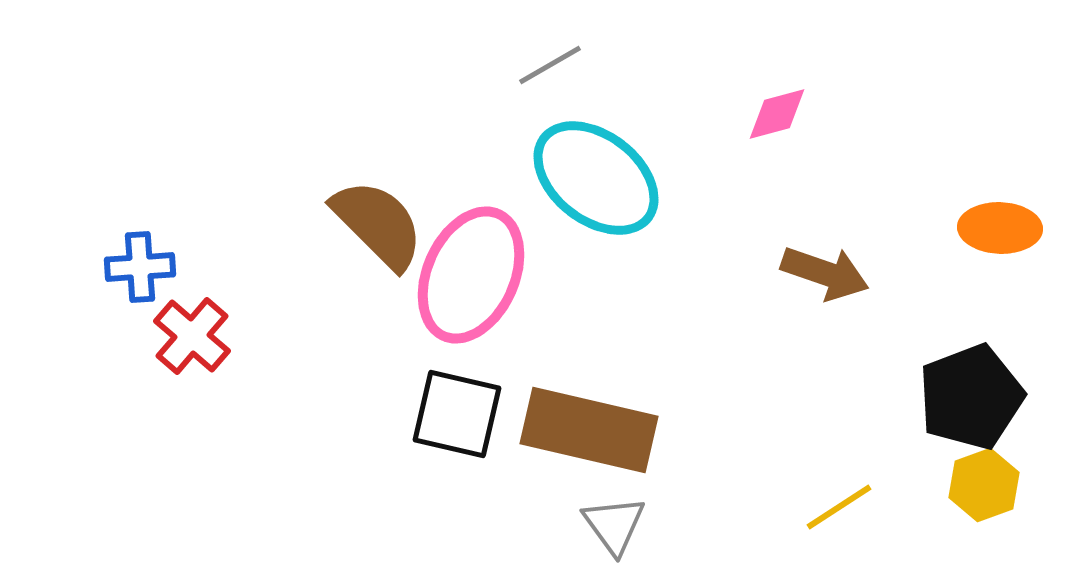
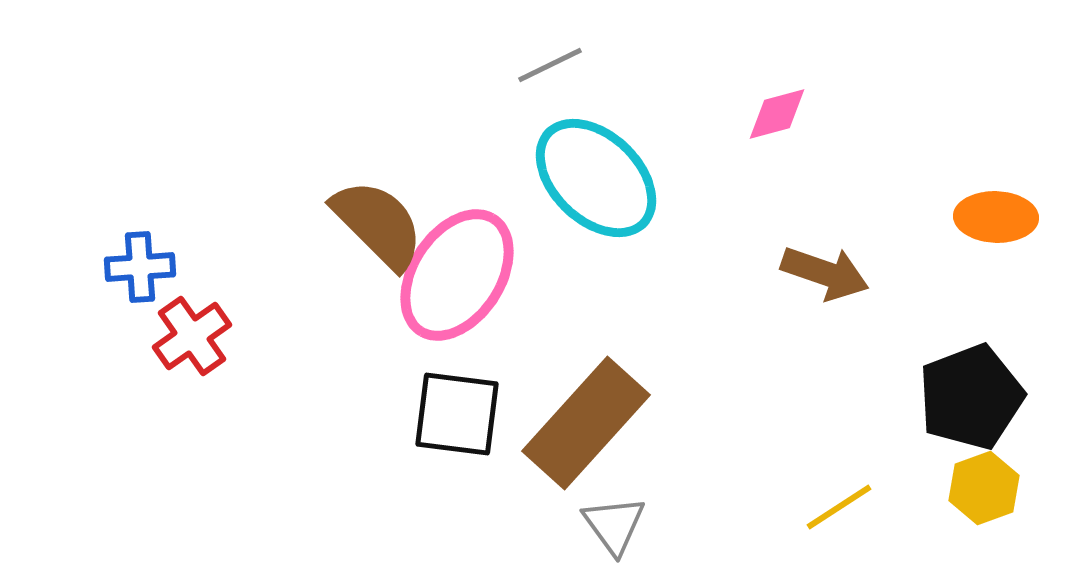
gray line: rotated 4 degrees clockwise
cyan ellipse: rotated 6 degrees clockwise
orange ellipse: moved 4 px left, 11 px up
pink ellipse: moved 14 px left; rotated 9 degrees clockwise
red cross: rotated 14 degrees clockwise
black square: rotated 6 degrees counterclockwise
brown rectangle: moved 3 px left, 7 px up; rotated 61 degrees counterclockwise
yellow hexagon: moved 3 px down
